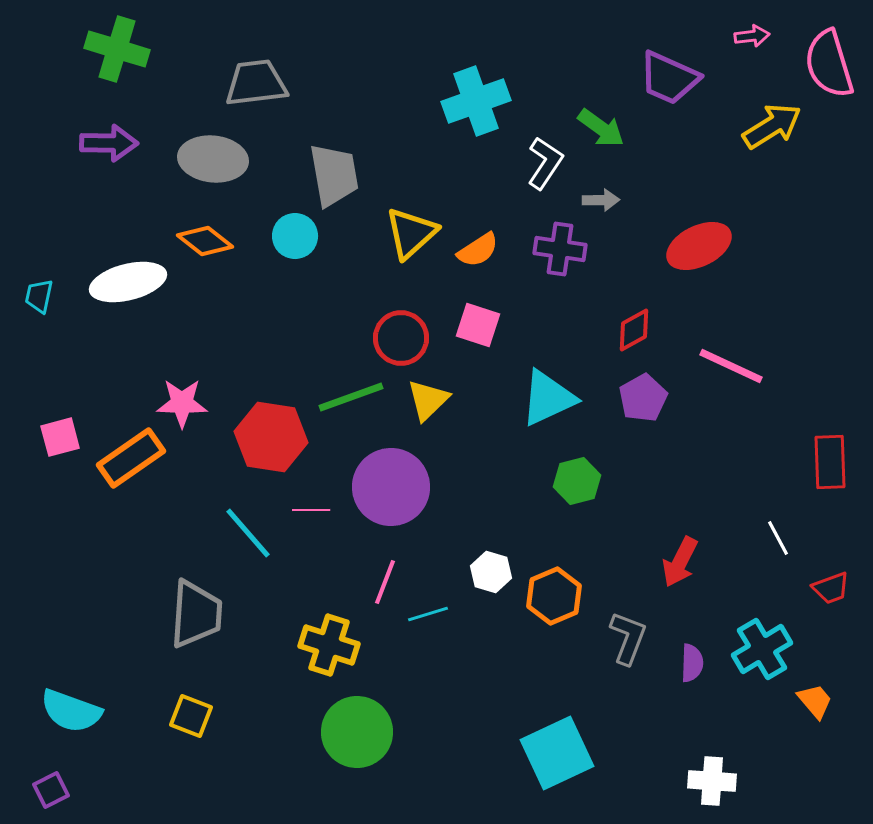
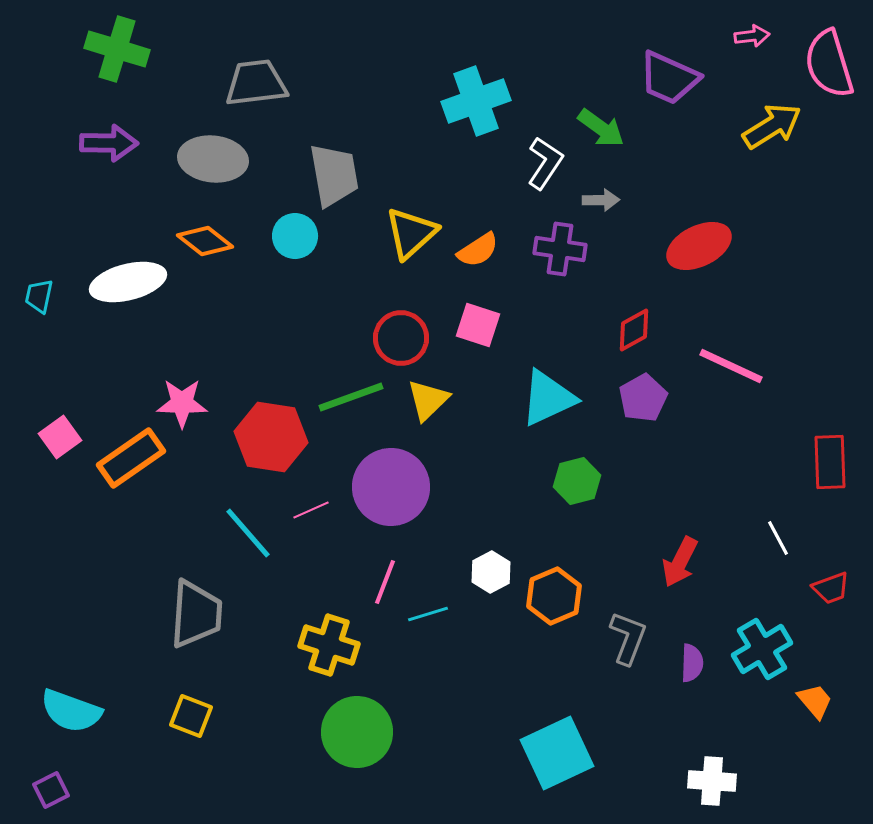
pink square at (60, 437): rotated 21 degrees counterclockwise
pink line at (311, 510): rotated 24 degrees counterclockwise
white hexagon at (491, 572): rotated 15 degrees clockwise
